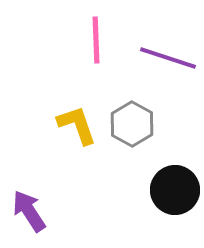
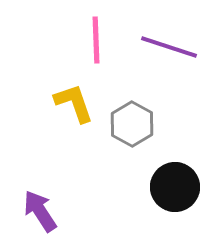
purple line: moved 1 px right, 11 px up
yellow L-shape: moved 3 px left, 22 px up
black circle: moved 3 px up
purple arrow: moved 11 px right
